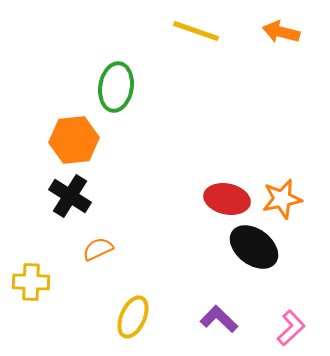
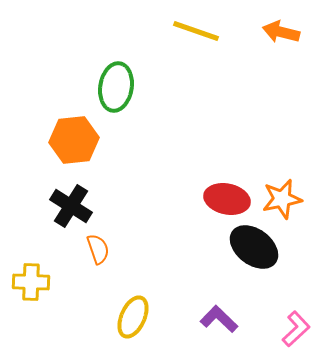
black cross: moved 1 px right, 10 px down
orange semicircle: rotated 96 degrees clockwise
pink L-shape: moved 5 px right, 1 px down
